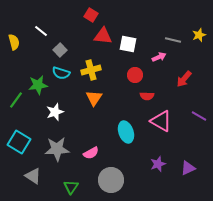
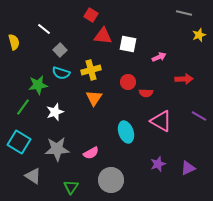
white line: moved 3 px right, 2 px up
gray line: moved 11 px right, 27 px up
red circle: moved 7 px left, 7 px down
red arrow: rotated 132 degrees counterclockwise
red semicircle: moved 1 px left, 3 px up
green line: moved 7 px right, 7 px down
